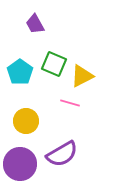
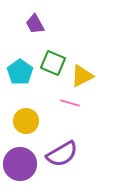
green square: moved 1 px left, 1 px up
